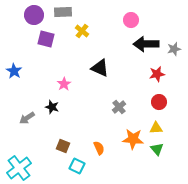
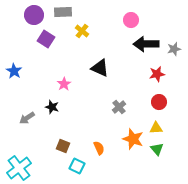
purple square: rotated 18 degrees clockwise
orange star: rotated 15 degrees clockwise
